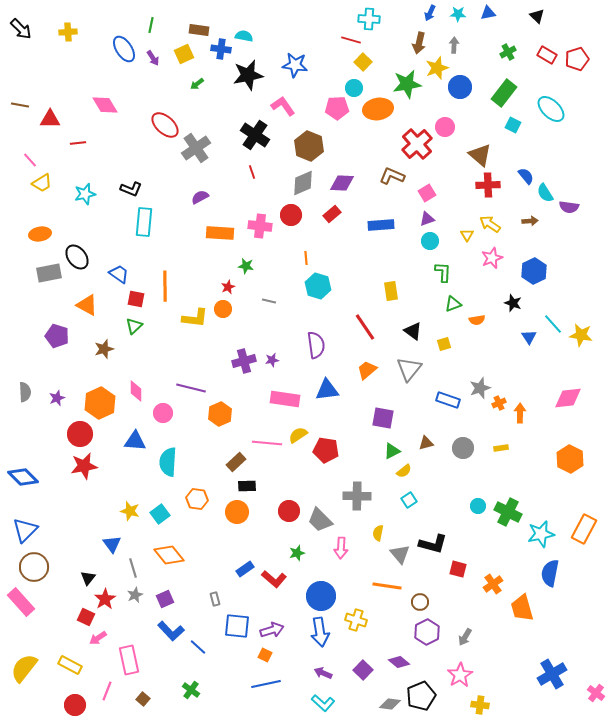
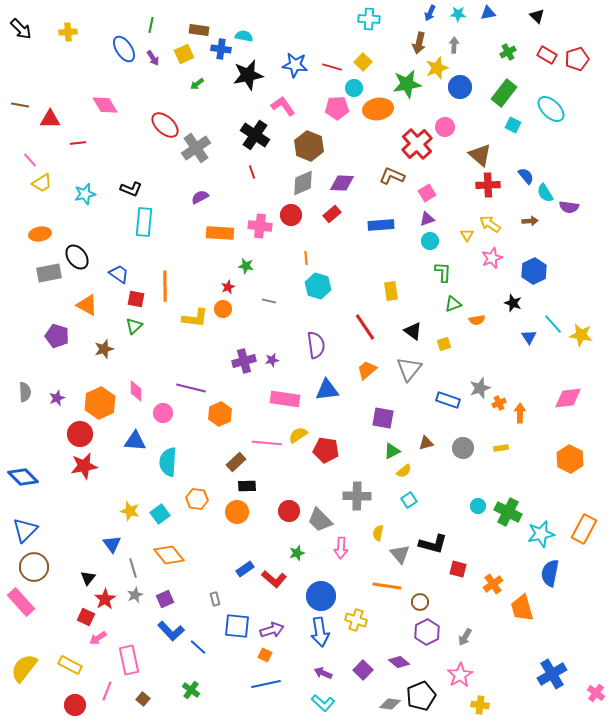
red line at (351, 40): moved 19 px left, 27 px down
